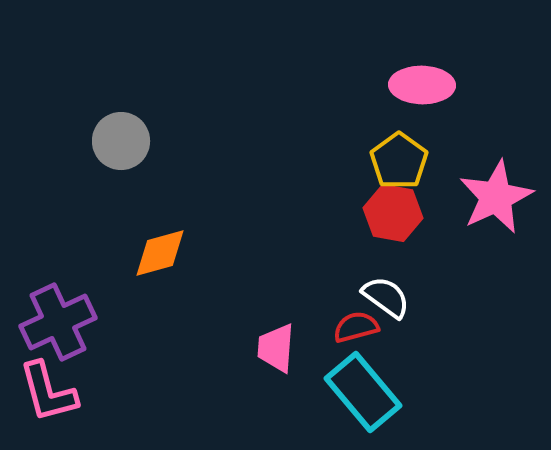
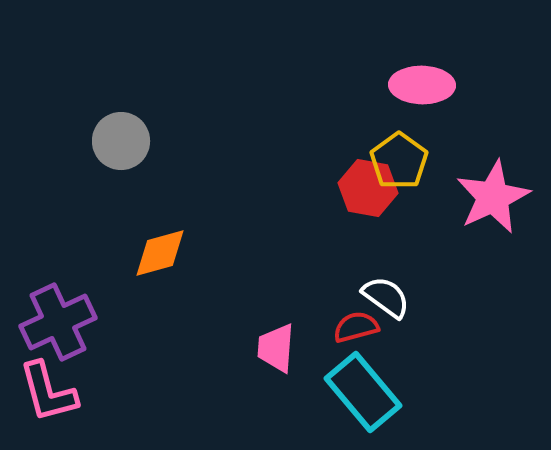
pink star: moved 3 px left
red hexagon: moved 25 px left, 25 px up
